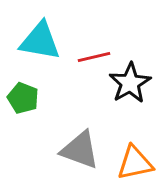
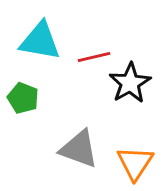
gray triangle: moved 1 px left, 1 px up
orange triangle: rotated 45 degrees counterclockwise
